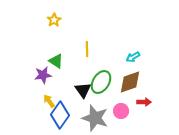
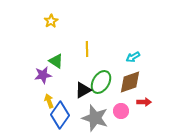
yellow star: moved 3 px left, 1 px down
black triangle: rotated 36 degrees clockwise
yellow arrow: rotated 16 degrees clockwise
